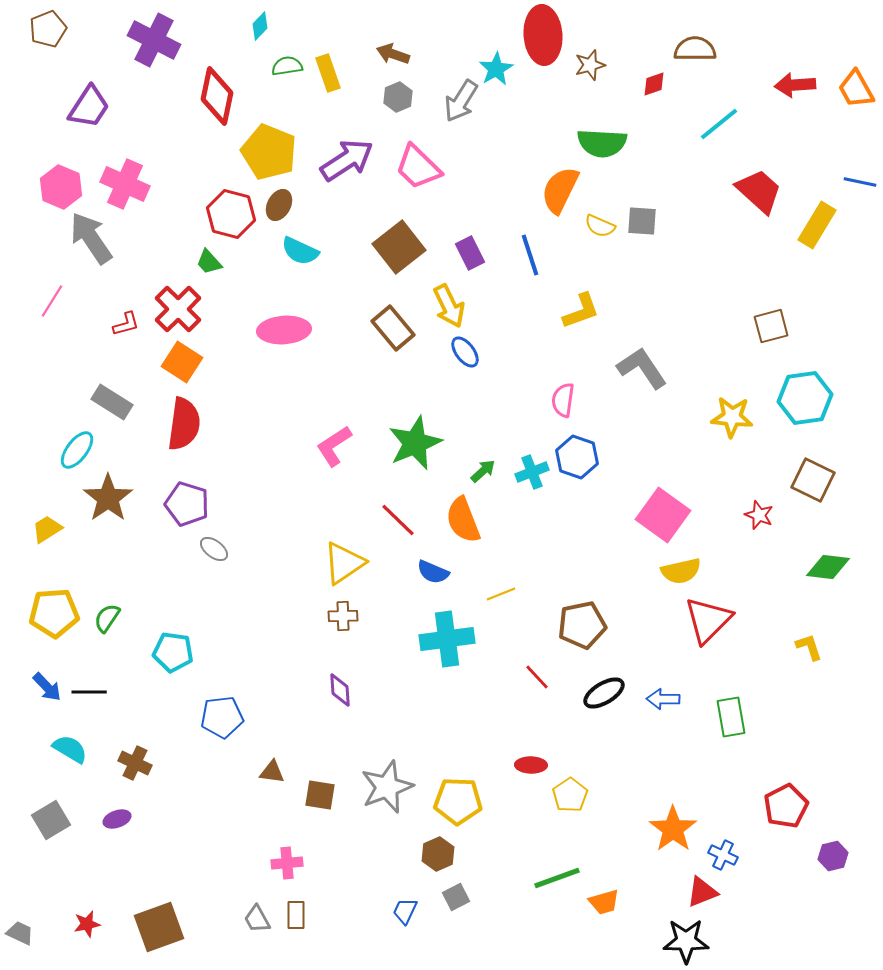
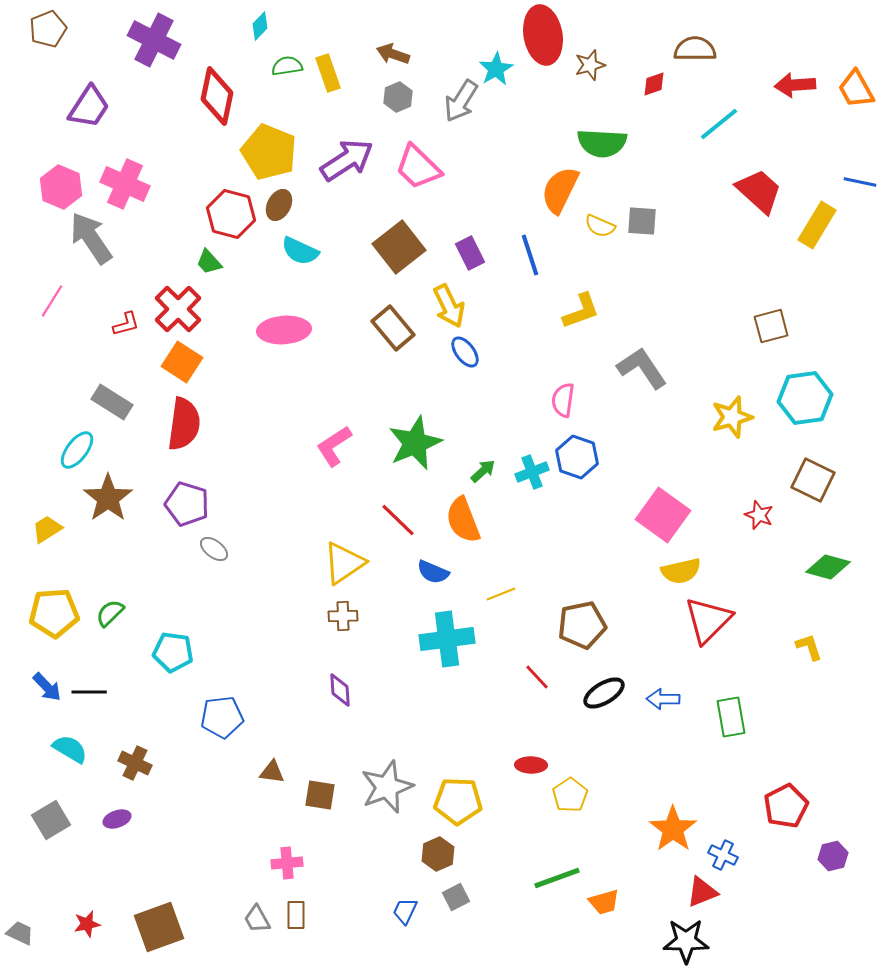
red ellipse at (543, 35): rotated 6 degrees counterclockwise
yellow star at (732, 417): rotated 21 degrees counterclockwise
green diamond at (828, 567): rotated 9 degrees clockwise
green semicircle at (107, 618): moved 3 px right, 5 px up; rotated 12 degrees clockwise
